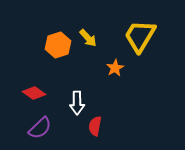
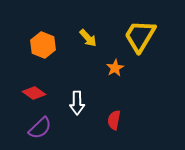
orange hexagon: moved 15 px left; rotated 20 degrees counterclockwise
red semicircle: moved 19 px right, 6 px up
